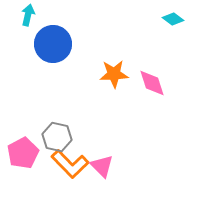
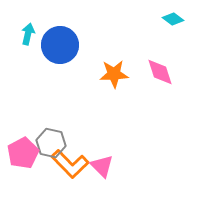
cyan arrow: moved 19 px down
blue circle: moved 7 px right, 1 px down
pink diamond: moved 8 px right, 11 px up
gray hexagon: moved 6 px left, 6 px down
